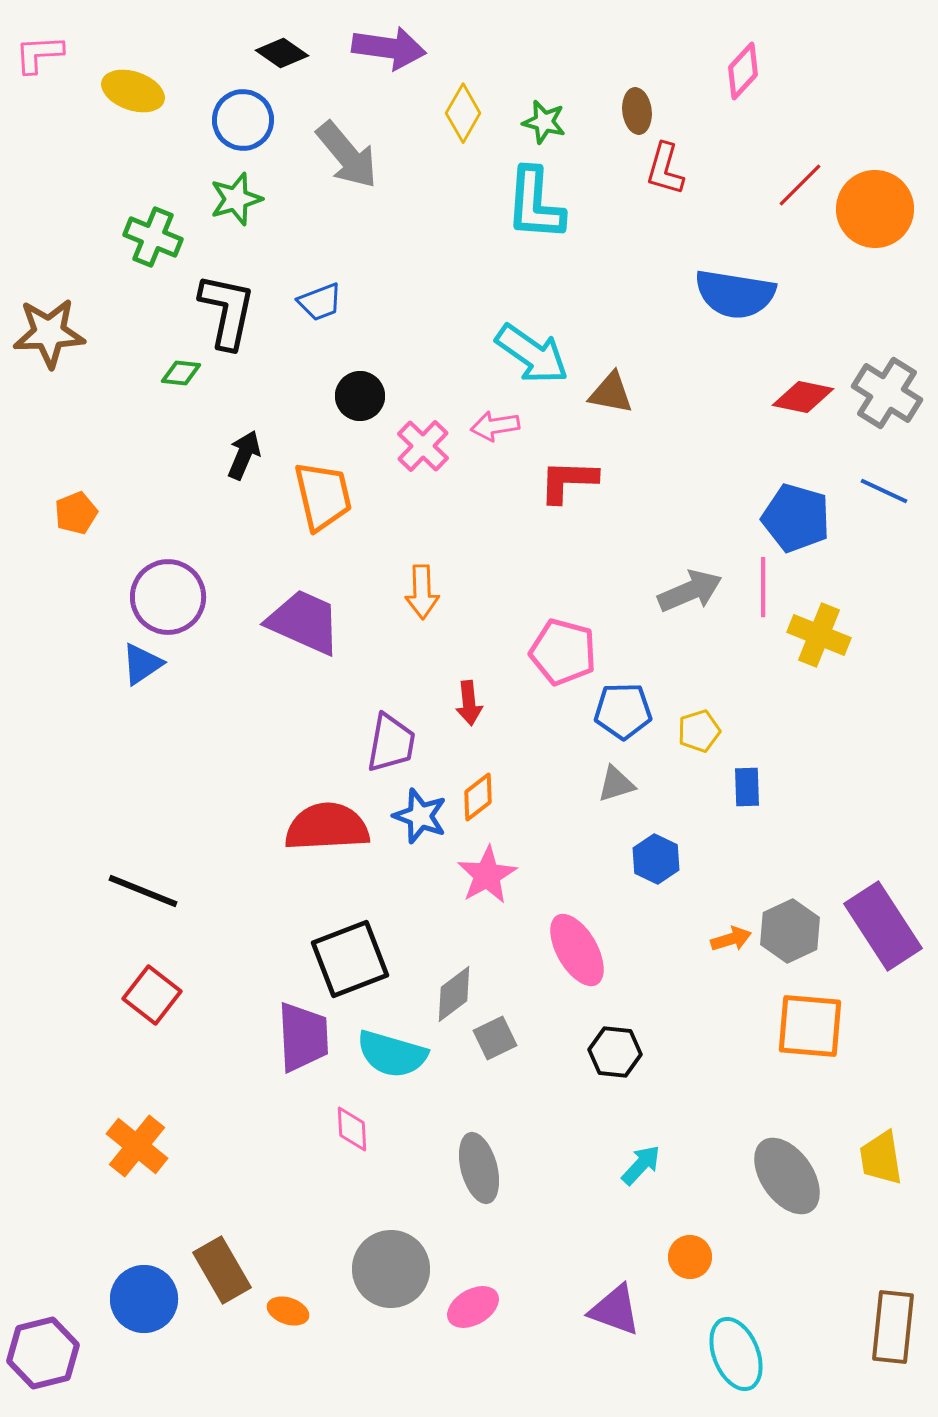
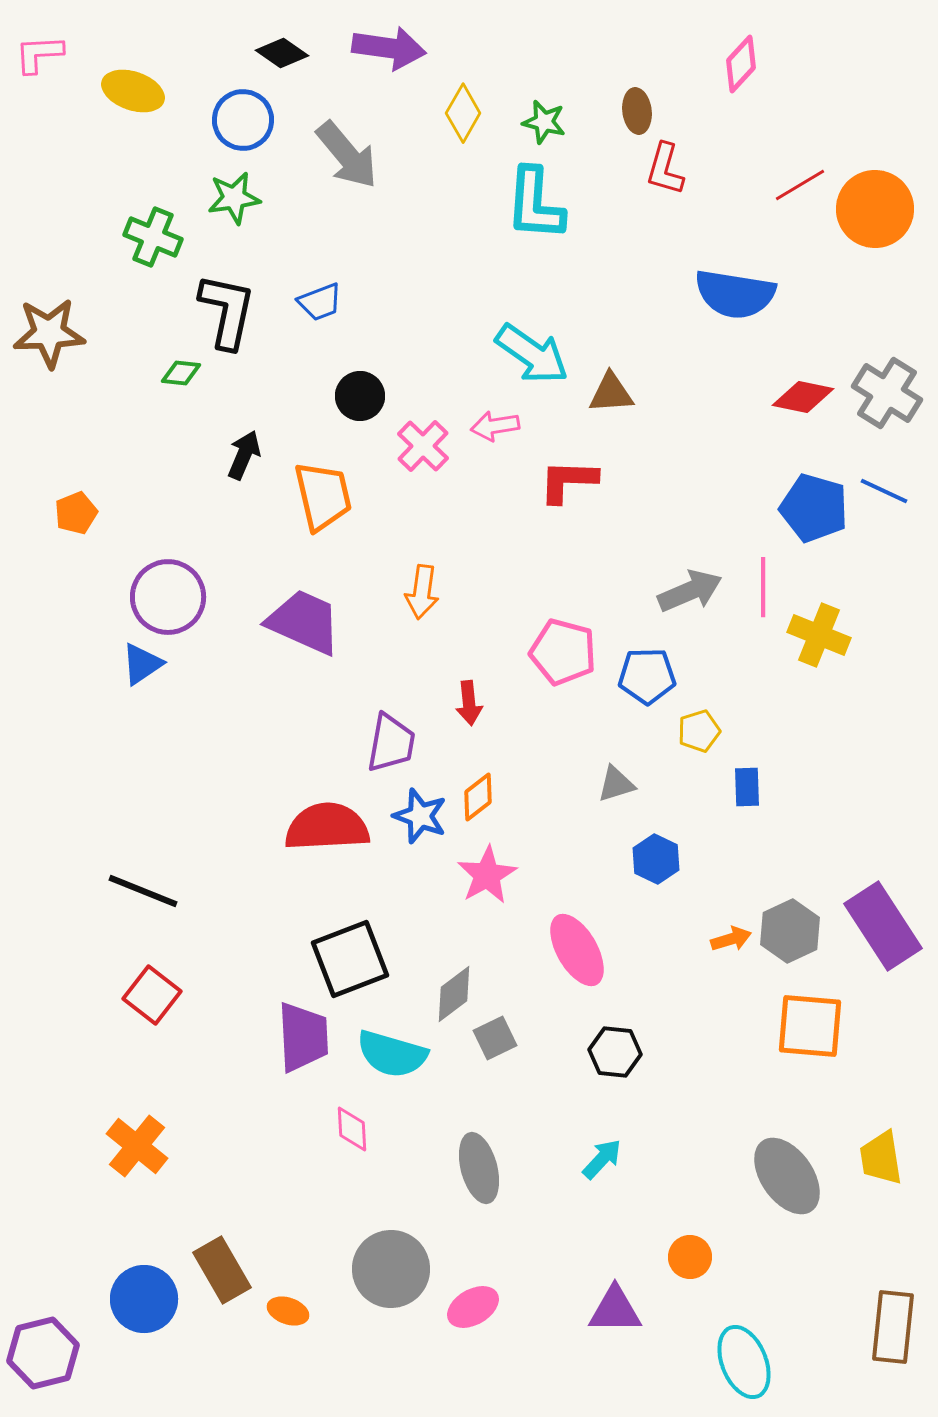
pink diamond at (743, 71): moved 2 px left, 7 px up
red line at (800, 185): rotated 14 degrees clockwise
green star at (236, 199): moved 2 px left, 1 px up; rotated 8 degrees clockwise
brown triangle at (611, 393): rotated 15 degrees counterclockwise
blue pentagon at (796, 518): moved 18 px right, 10 px up
orange arrow at (422, 592): rotated 10 degrees clockwise
blue pentagon at (623, 711): moved 24 px right, 35 px up
cyan arrow at (641, 1165): moved 39 px left, 6 px up
purple triangle at (615, 1310): rotated 20 degrees counterclockwise
cyan ellipse at (736, 1354): moved 8 px right, 8 px down
